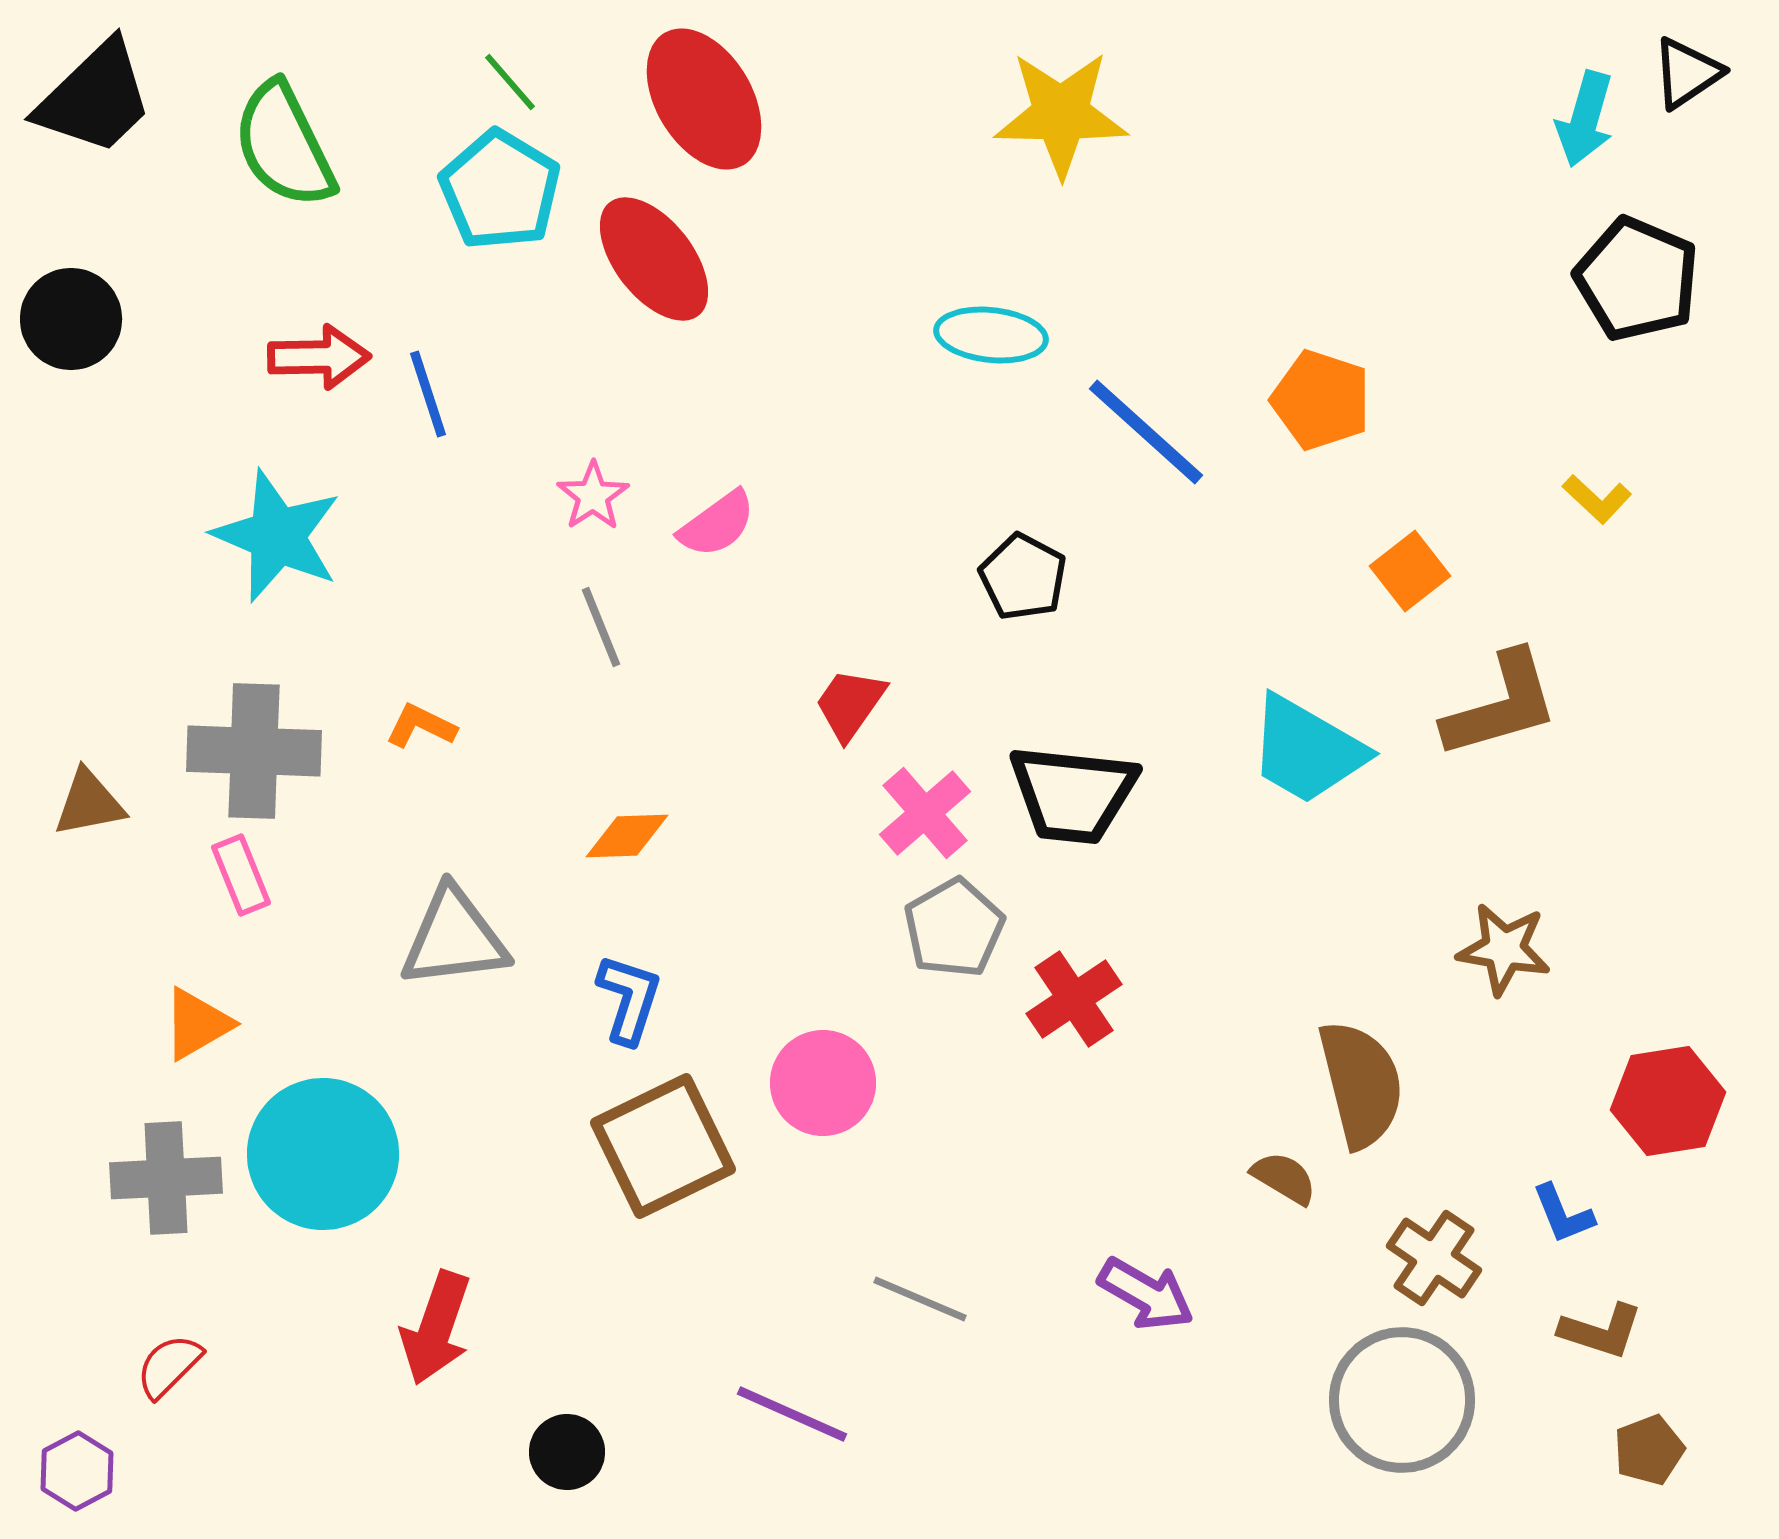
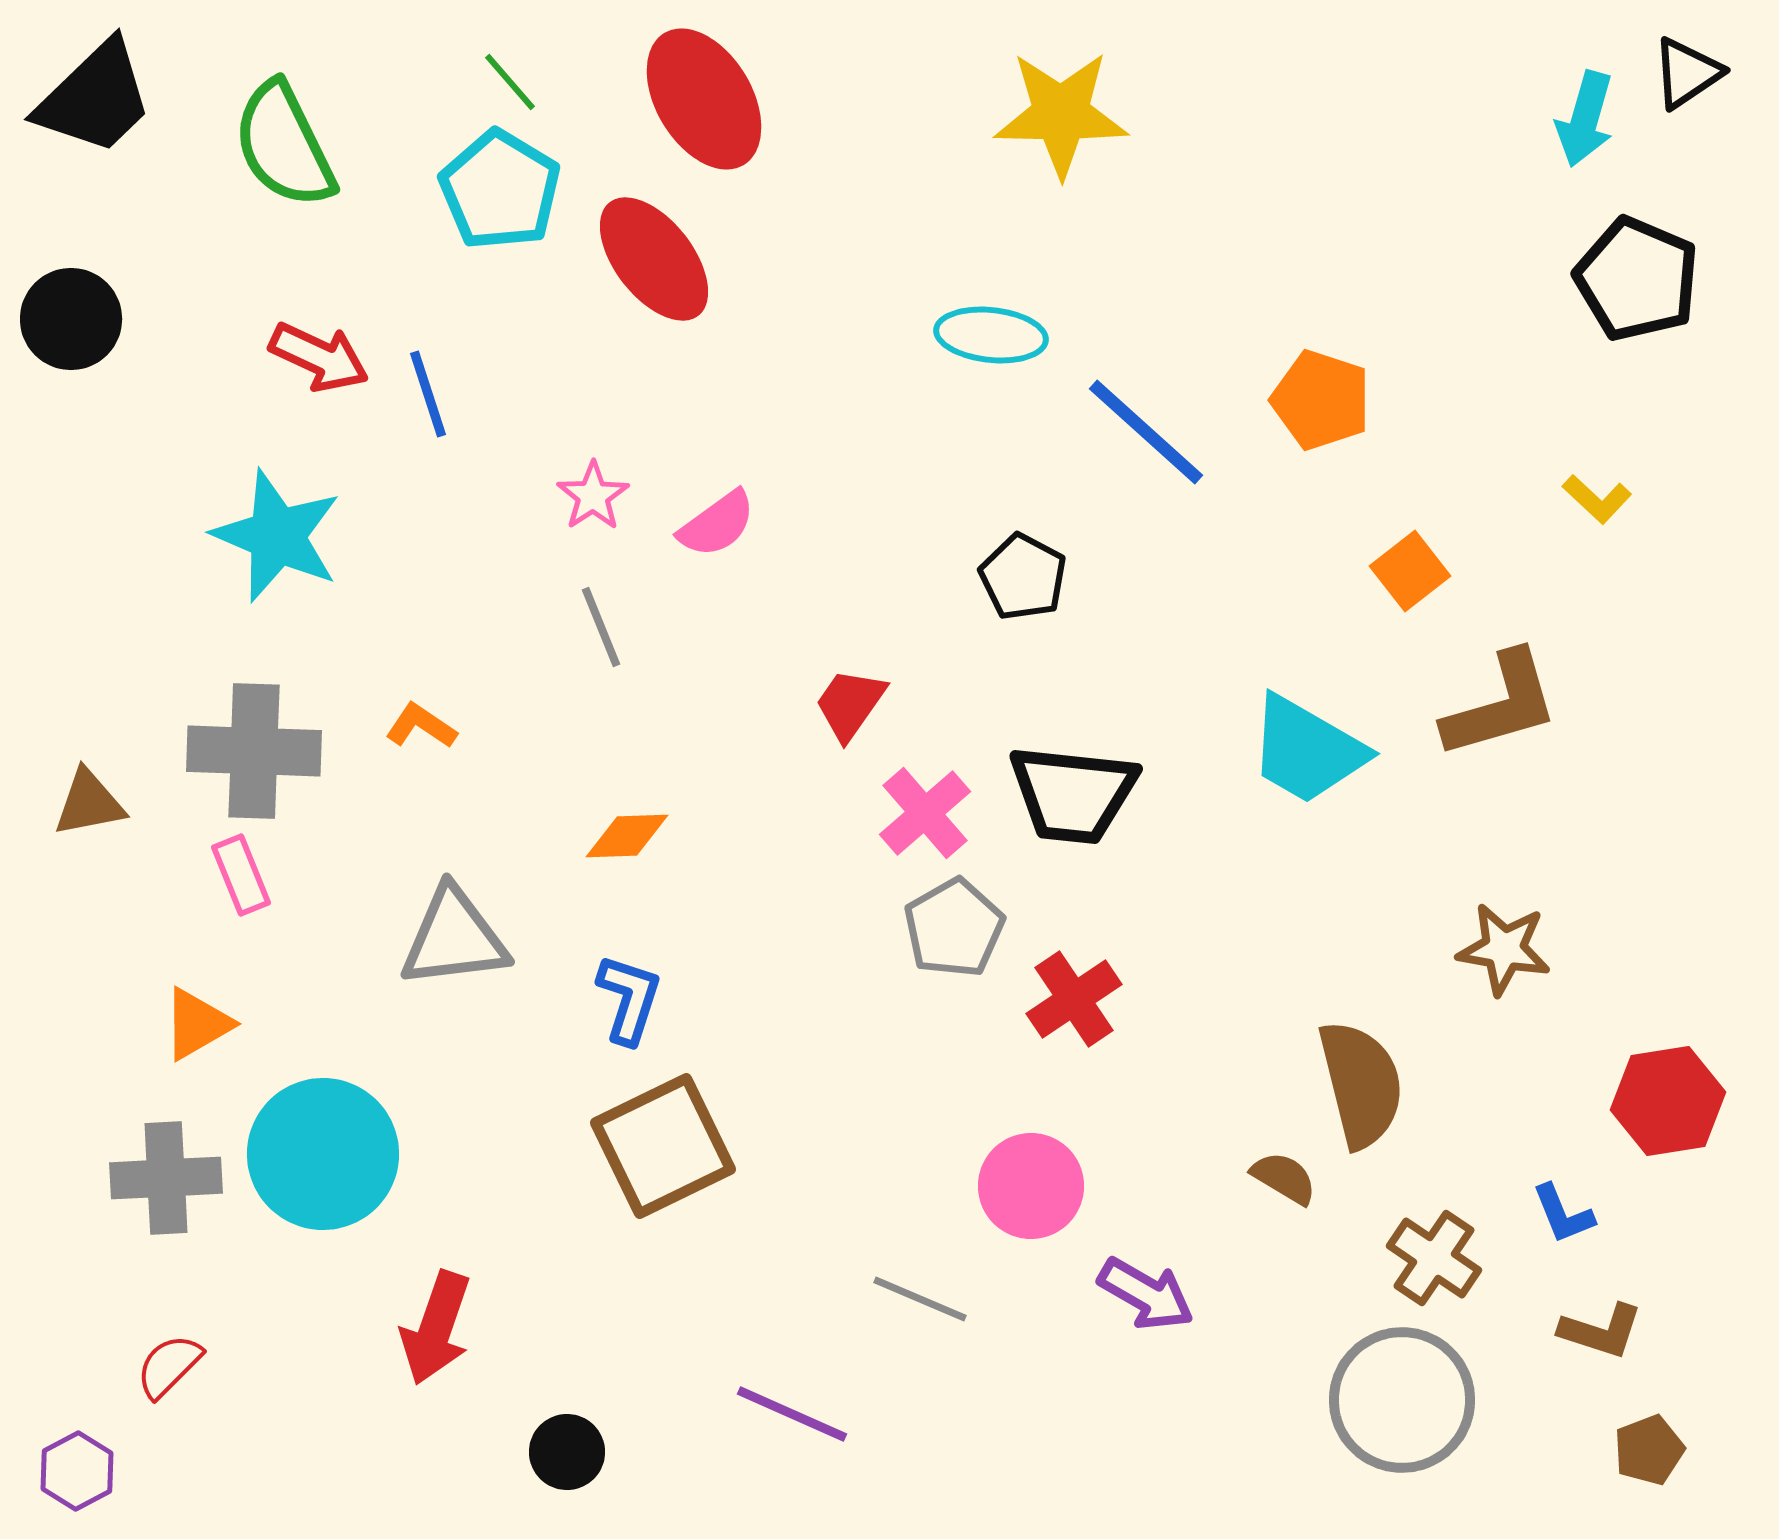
red arrow at (319, 357): rotated 26 degrees clockwise
orange L-shape at (421, 726): rotated 8 degrees clockwise
pink circle at (823, 1083): moved 208 px right, 103 px down
